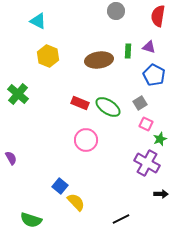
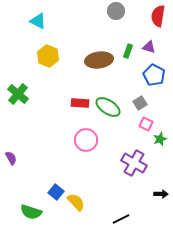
green rectangle: rotated 16 degrees clockwise
red rectangle: rotated 18 degrees counterclockwise
purple cross: moved 13 px left
blue square: moved 4 px left, 6 px down
green semicircle: moved 8 px up
